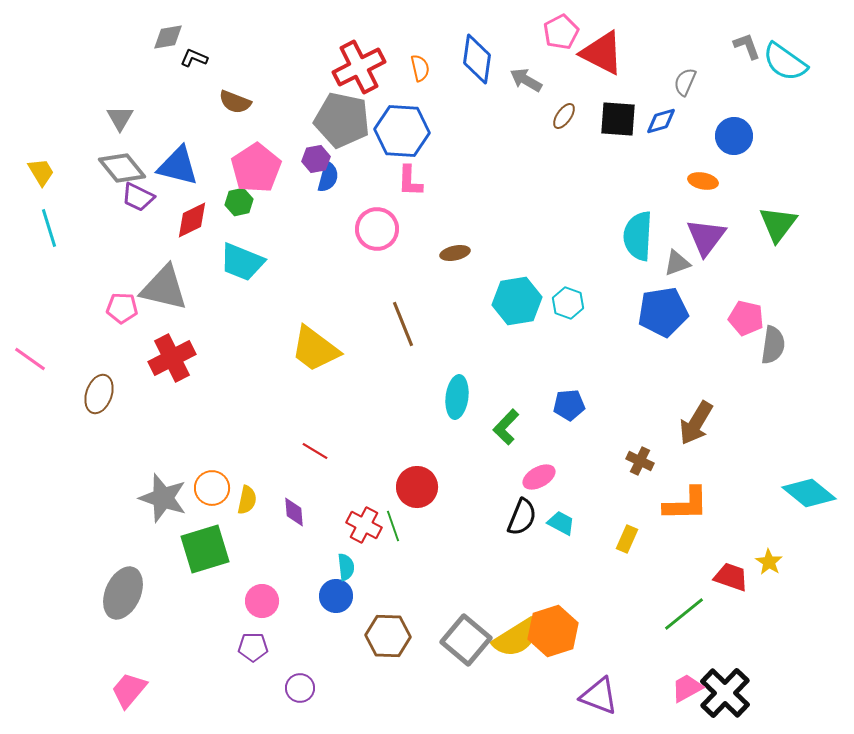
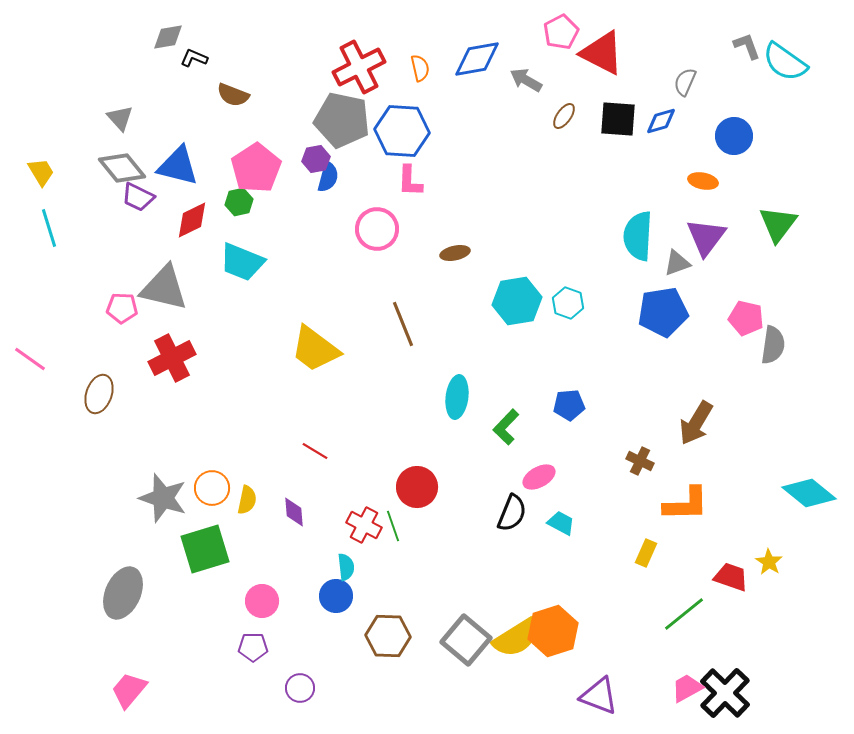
blue diamond at (477, 59): rotated 72 degrees clockwise
brown semicircle at (235, 102): moved 2 px left, 7 px up
gray triangle at (120, 118): rotated 12 degrees counterclockwise
black semicircle at (522, 517): moved 10 px left, 4 px up
yellow rectangle at (627, 539): moved 19 px right, 14 px down
